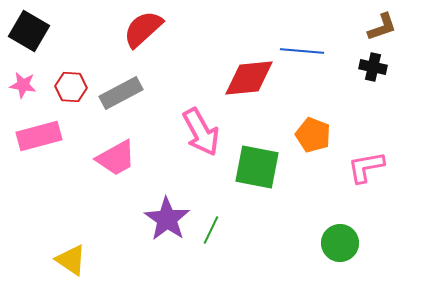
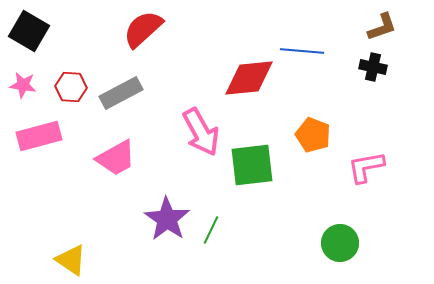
green square: moved 5 px left, 2 px up; rotated 18 degrees counterclockwise
